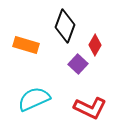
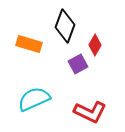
orange rectangle: moved 3 px right, 1 px up
purple square: rotated 18 degrees clockwise
red L-shape: moved 4 px down
